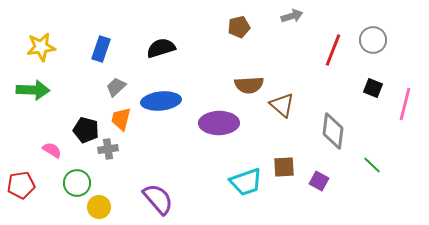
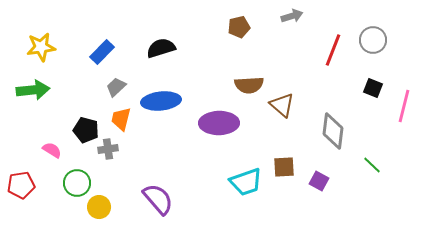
blue rectangle: moved 1 px right, 3 px down; rotated 25 degrees clockwise
green arrow: rotated 8 degrees counterclockwise
pink line: moved 1 px left, 2 px down
